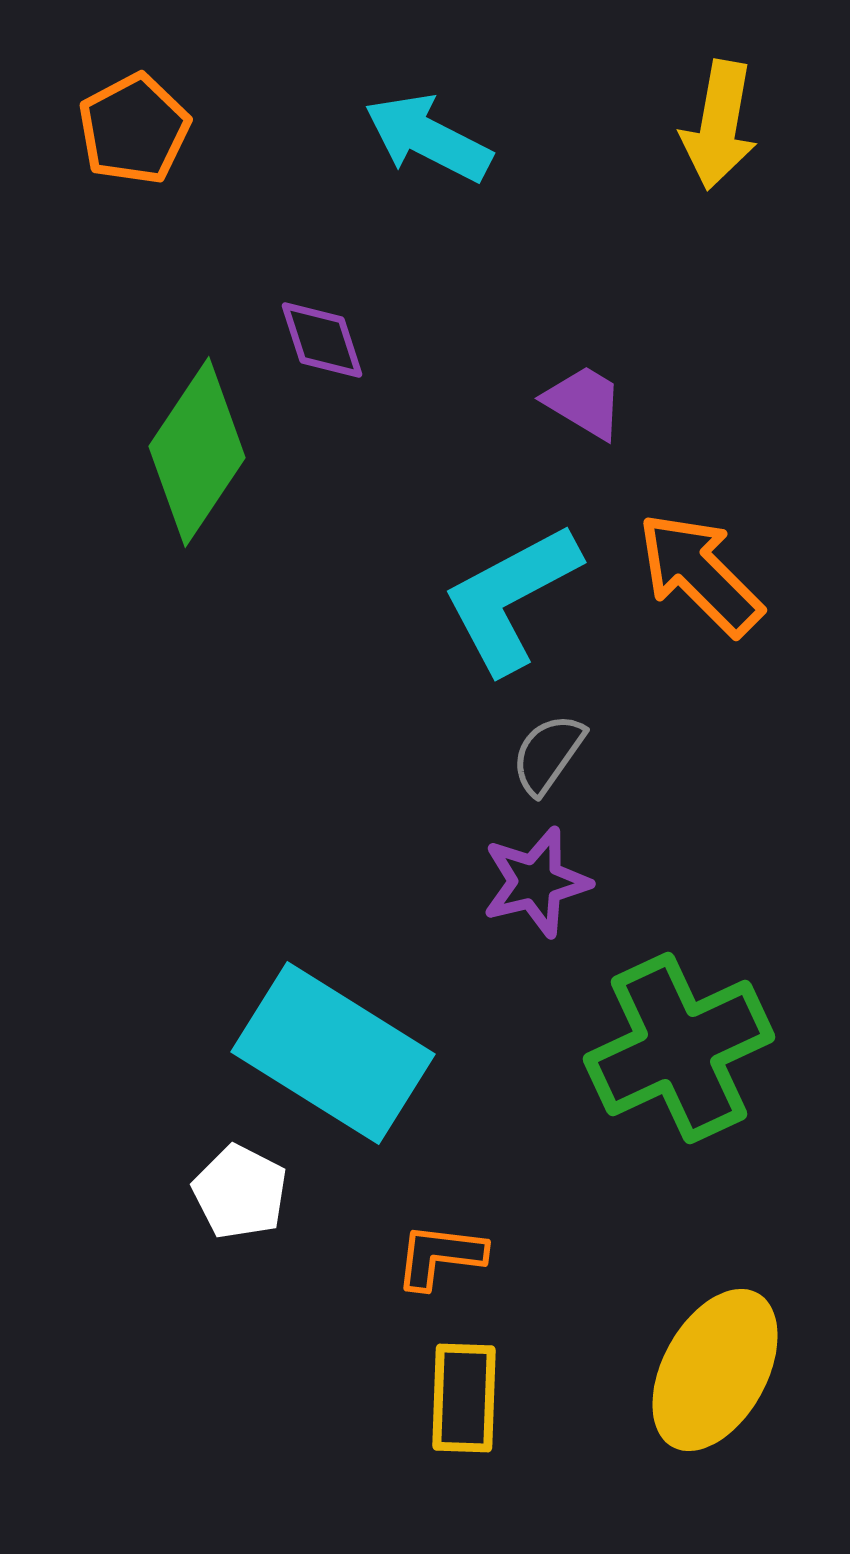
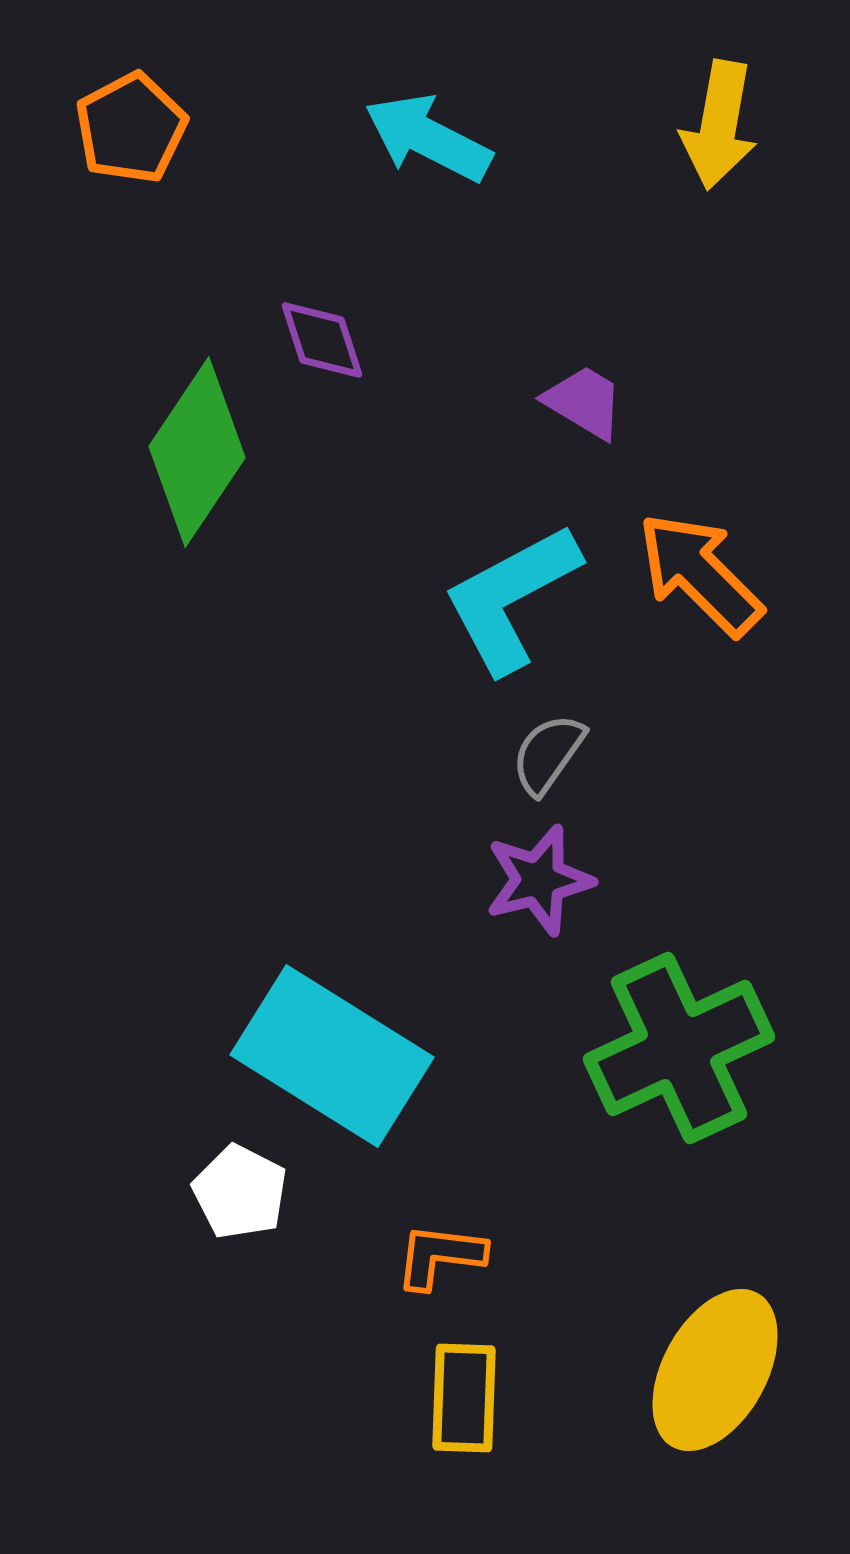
orange pentagon: moved 3 px left, 1 px up
purple star: moved 3 px right, 2 px up
cyan rectangle: moved 1 px left, 3 px down
